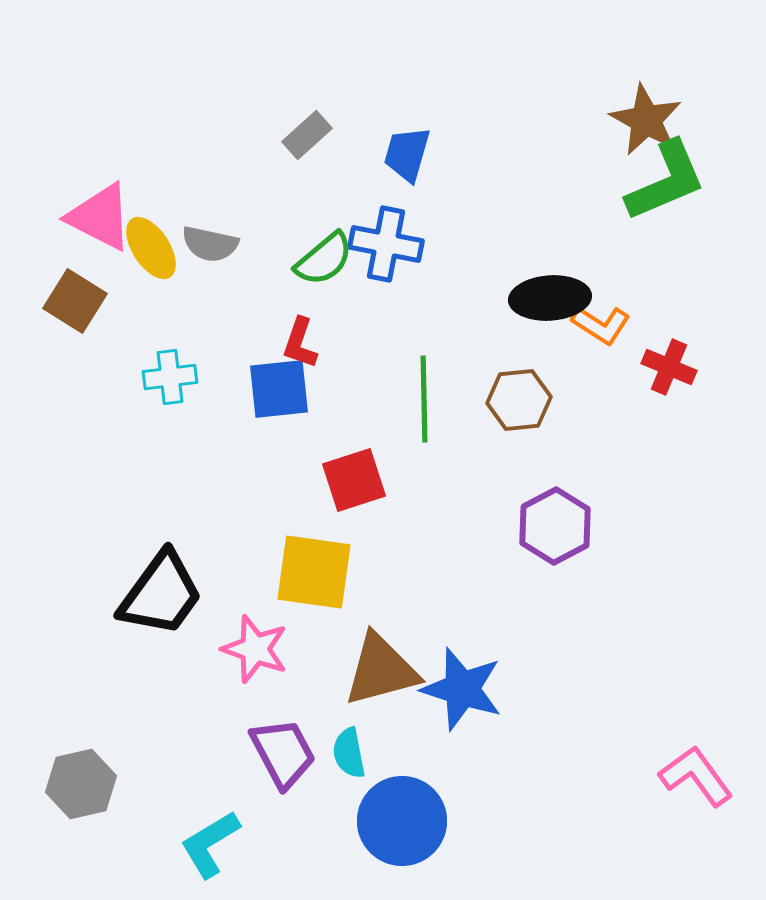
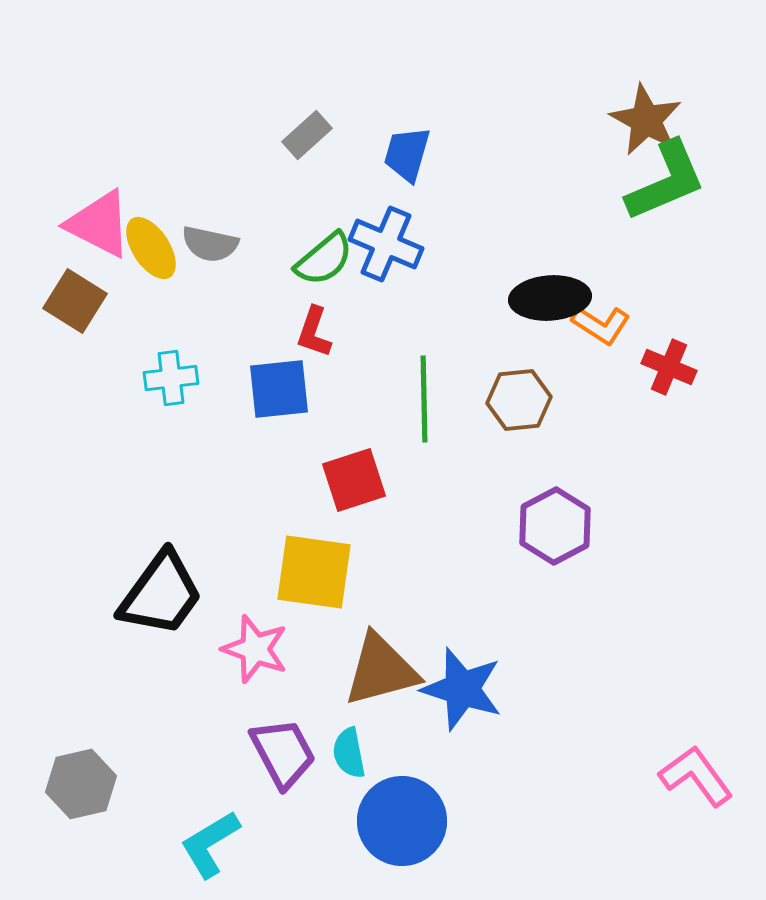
pink triangle: moved 1 px left, 7 px down
blue cross: rotated 12 degrees clockwise
red L-shape: moved 14 px right, 11 px up
cyan cross: moved 1 px right, 1 px down
